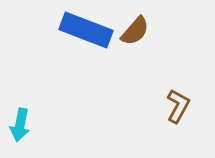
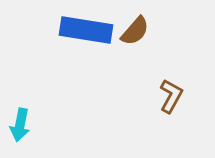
blue rectangle: rotated 12 degrees counterclockwise
brown L-shape: moved 7 px left, 10 px up
